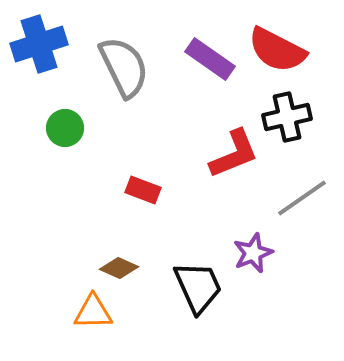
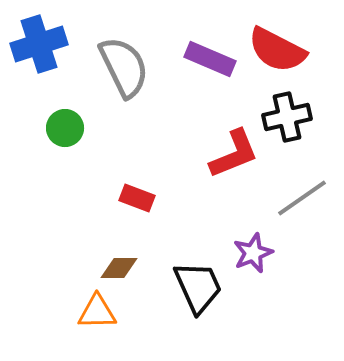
purple rectangle: rotated 12 degrees counterclockwise
red rectangle: moved 6 px left, 8 px down
brown diamond: rotated 24 degrees counterclockwise
orange triangle: moved 4 px right
